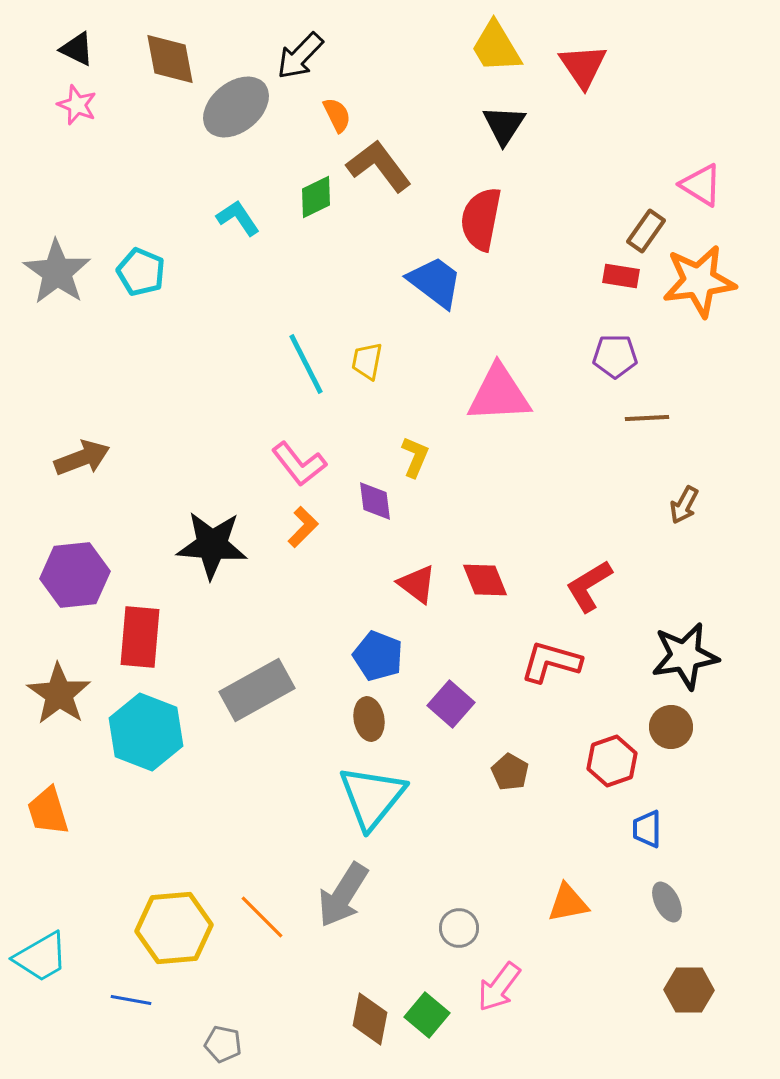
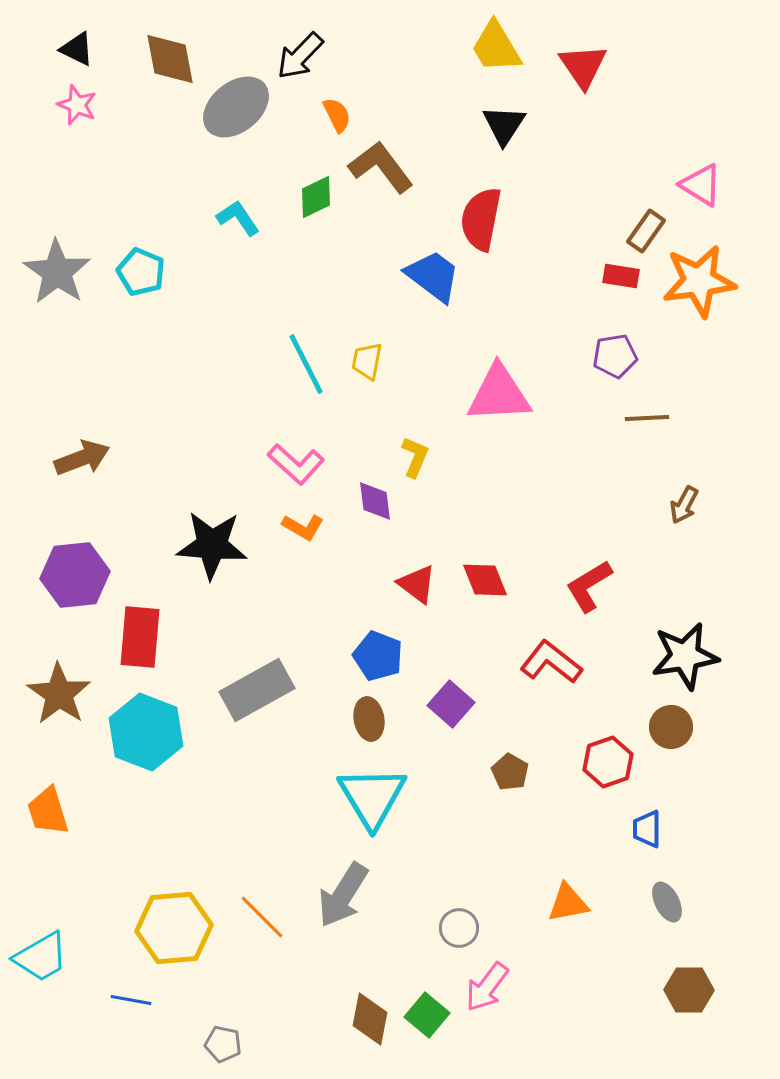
brown L-shape at (379, 166): moved 2 px right, 1 px down
blue trapezoid at (435, 282): moved 2 px left, 6 px up
purple pentagon at (615, 356): rotated 9 degrees counterclockwise
pink L-shape at (299, 464): moved 3 px left; rotated 10 degrees counterclockwise
orange L-shape at (303, 527): rotated 75 degrees clockwise
red L-shape at (551, 662): rotated 22 degrees clockwise
red hexagon at (612, 761): moved 4 px left, 1 px down
cyan triangle at (372, 797): rotated 10 degrees counterclockwise
pink arrow at (499, 987): moved 12 px left
